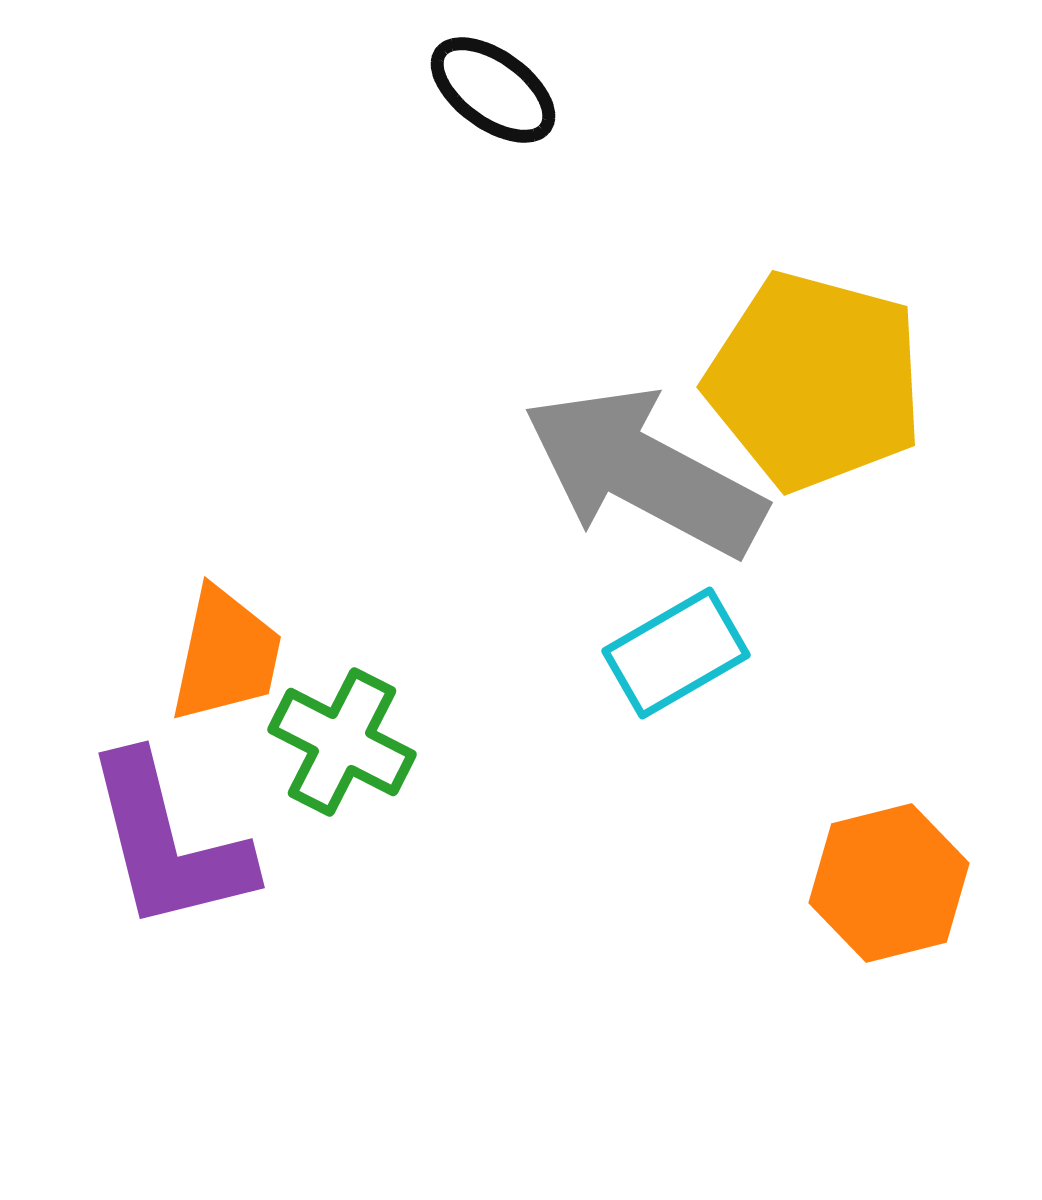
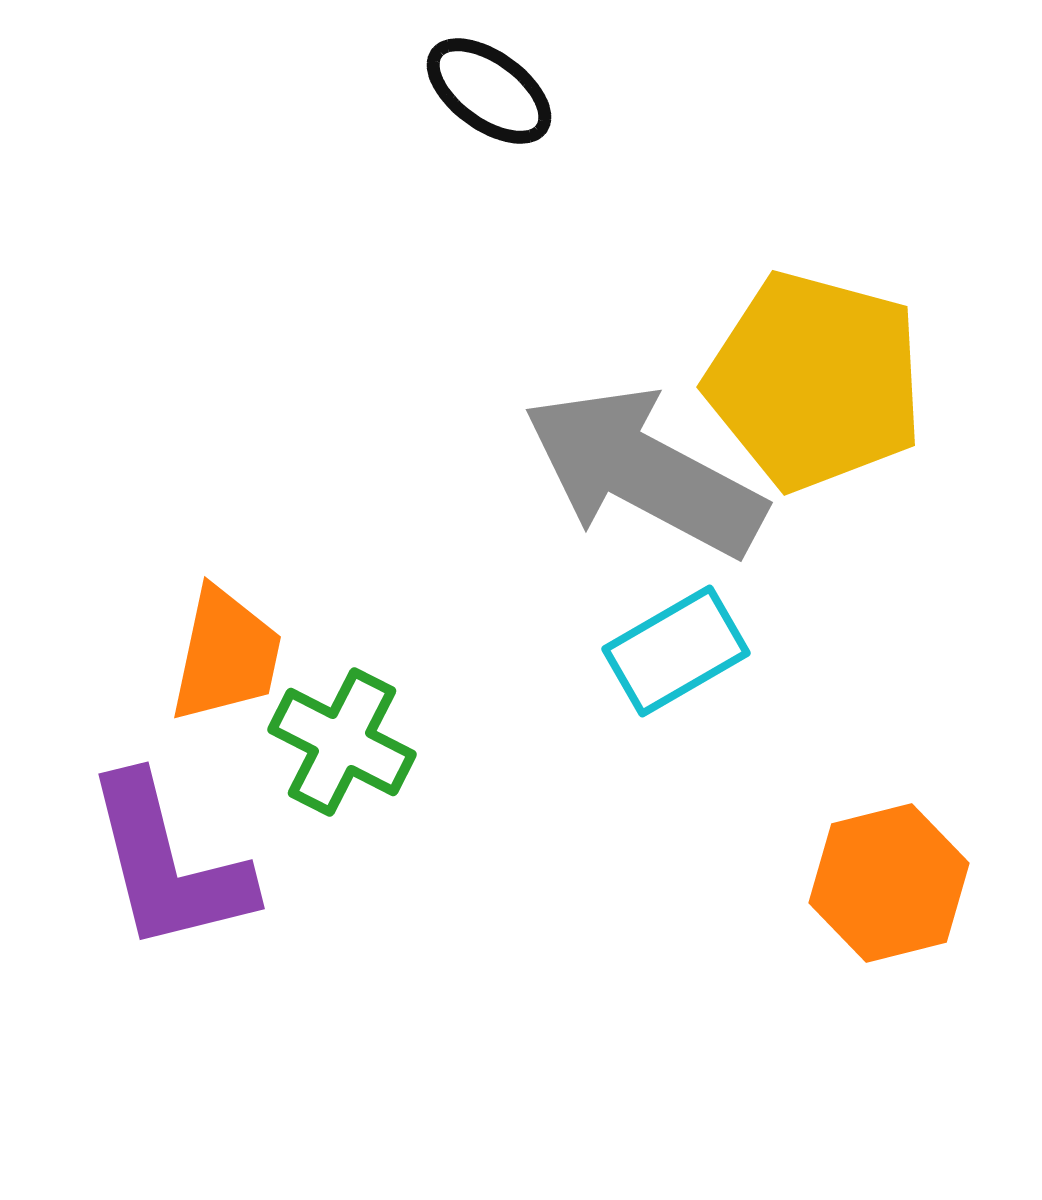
black ellipse: moved 4 px left, 1 px down
cyan rectangle: moved 2 px up
purple L-shape: moved 21 px down
